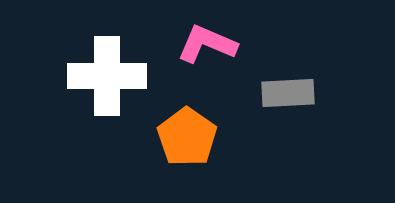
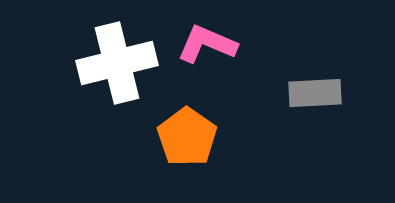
white cross: moved 10 px right, 13 px up; rotated 14 degrees counterclockwise
gray rectangle: moved 27 px right
